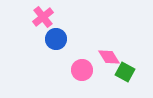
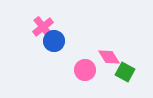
pink cross: moved 10 px down
blue circle: moved 2 px left, 2 px down
pink circle: moved 3 px right
